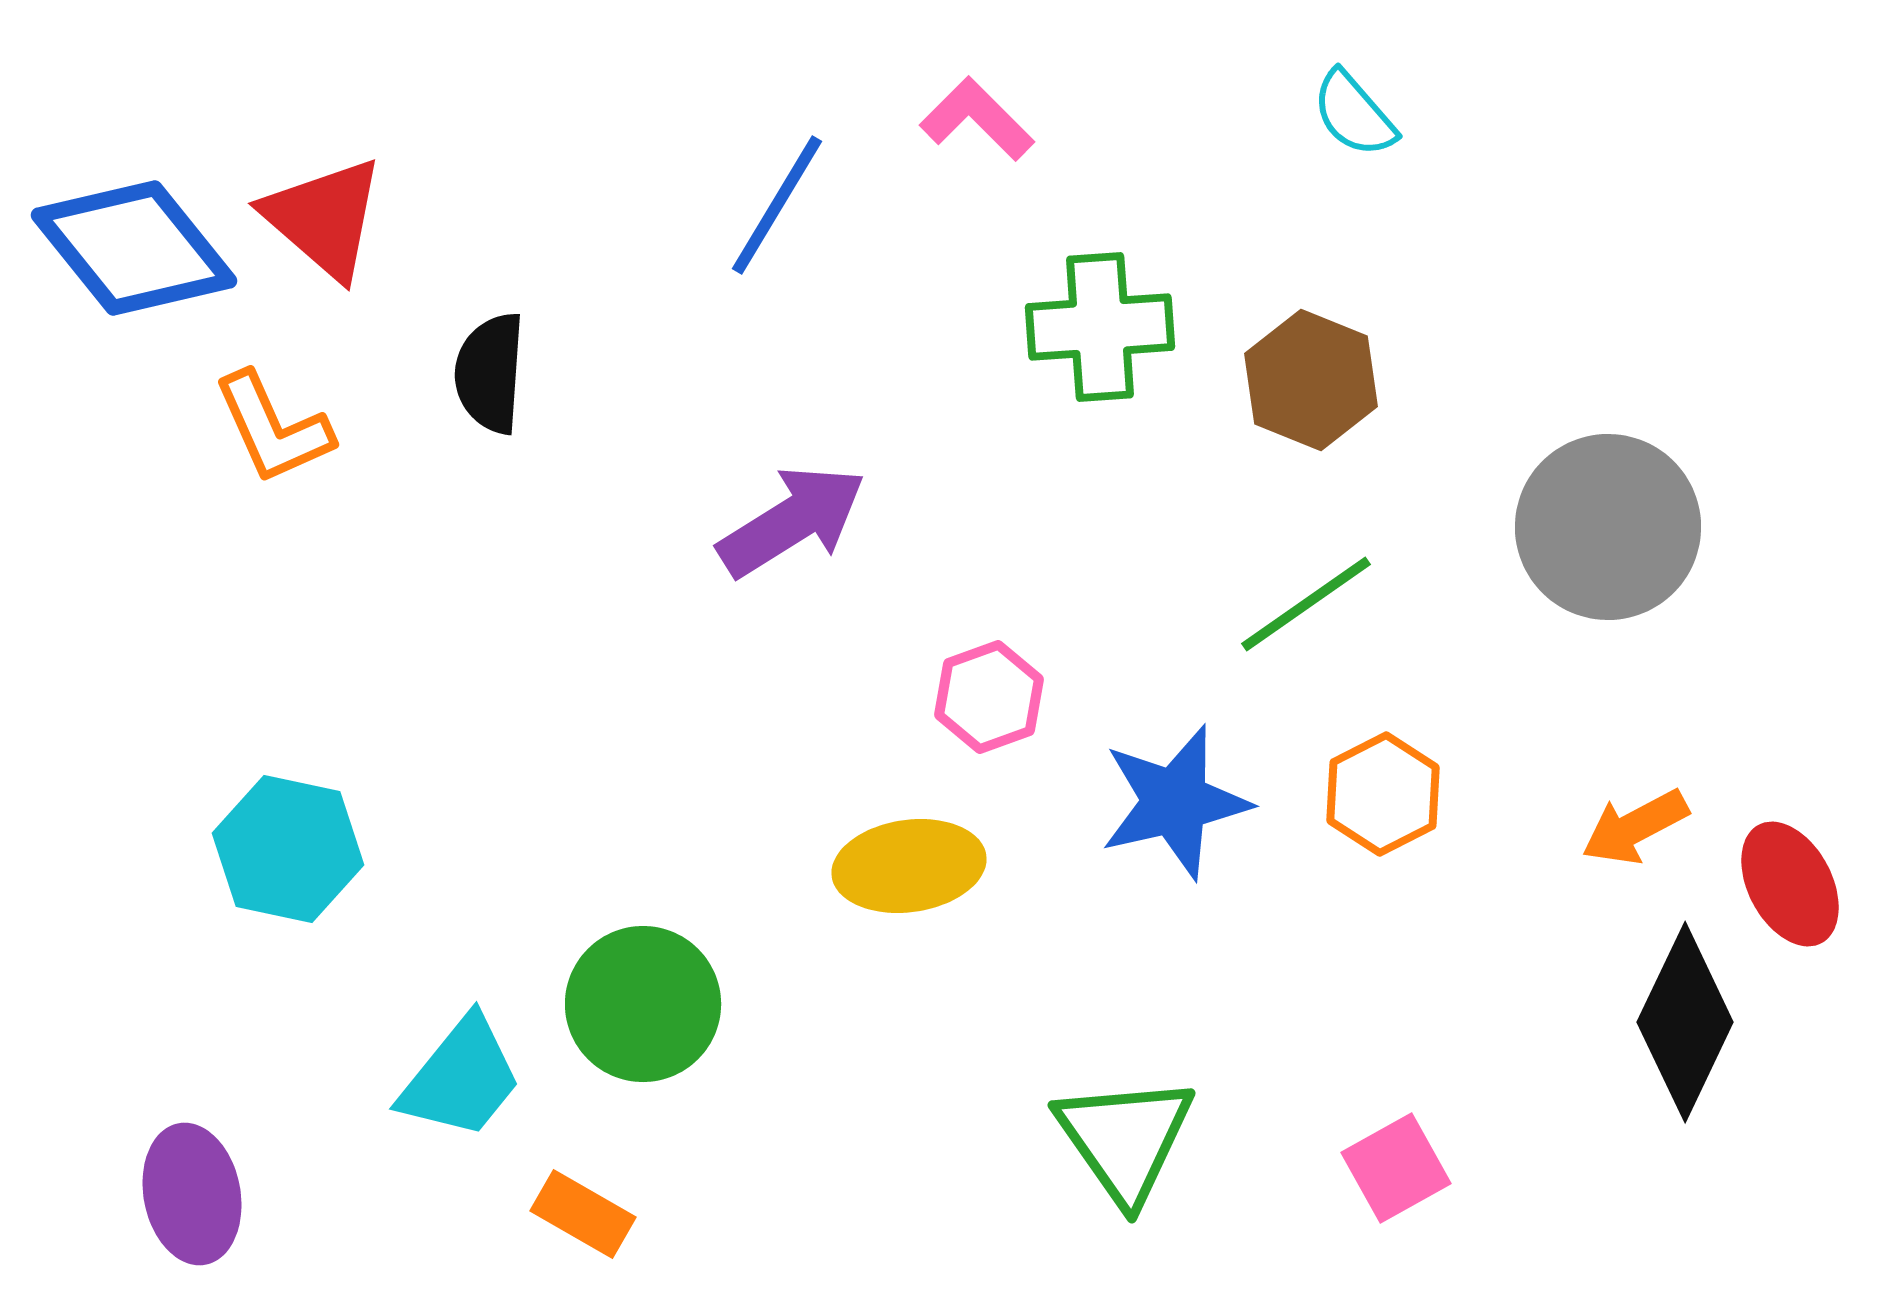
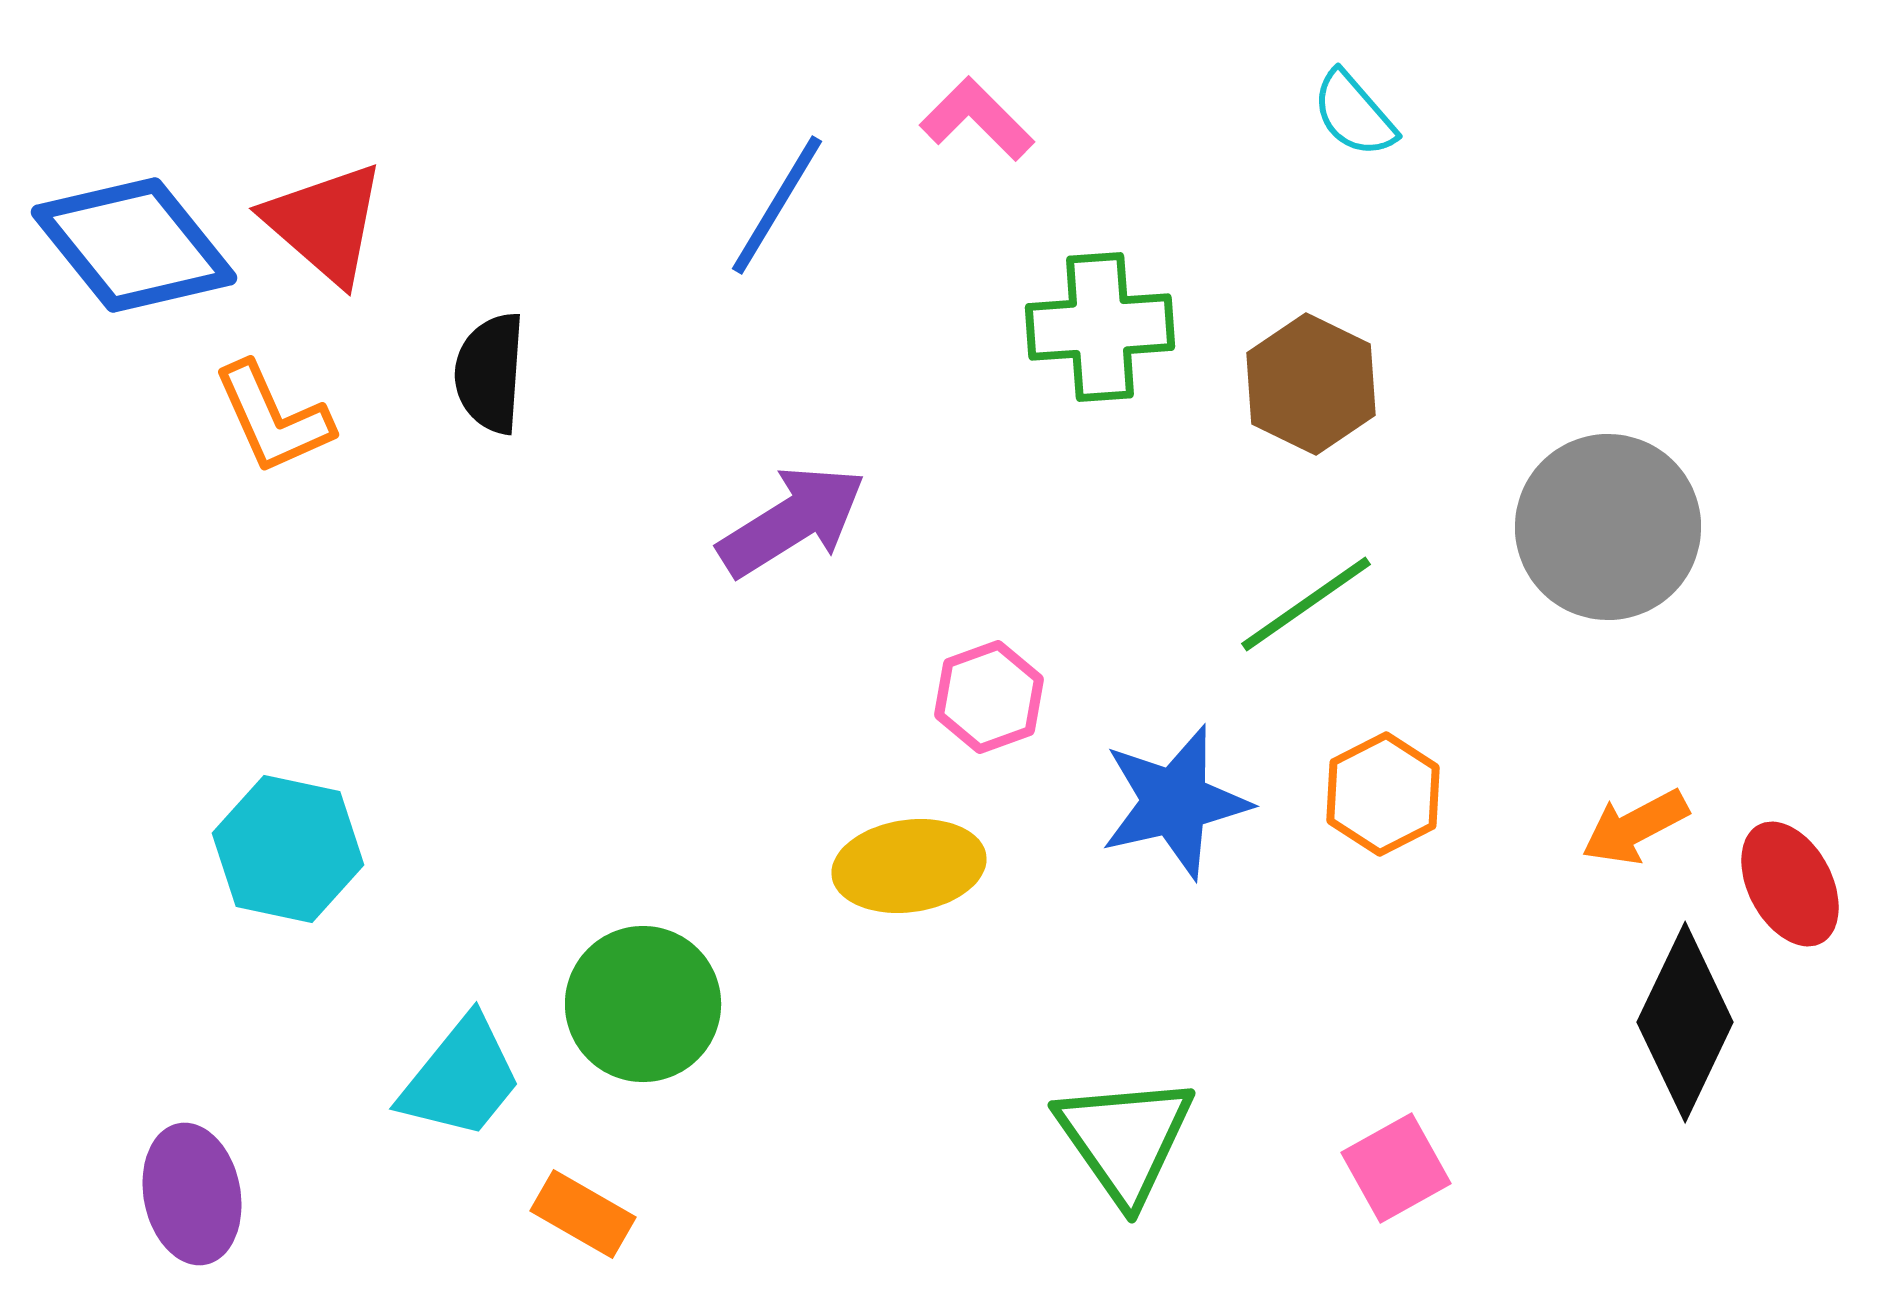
red triangle: moved 1 px right, 5 px down
blue diamond: moved 3 px up
brown hexagon: moved 4 px down; rotated 4 degrees clockwise
orange L-shape: moved 10 px up
